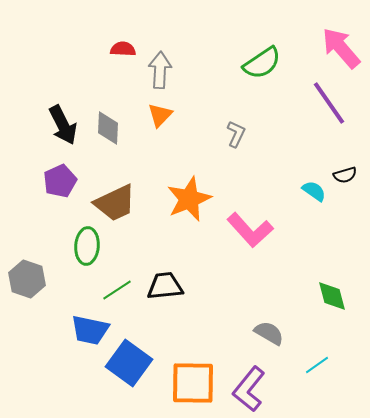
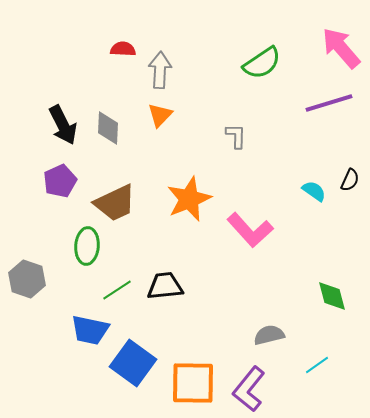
purple line: rotated 72 degrees counterclockwise
gray L-shape: moved 2 px down; rotated 24 degrees counterclockwise
black semicircle: moved 5 px right, 5 px down; rotated 50 degrees counterclockwise
gray semicircle: moved 2 px down; rotated 44 degrees counterclockwise
blue square: moved 4 px right
